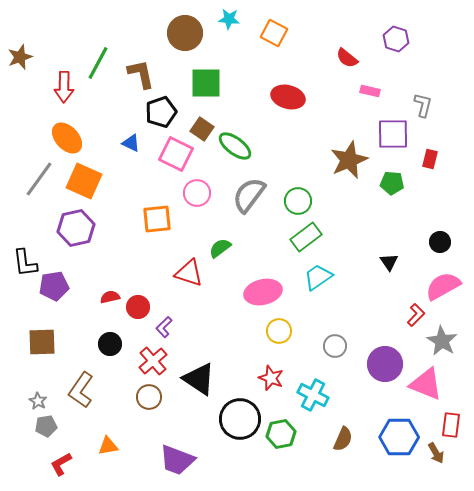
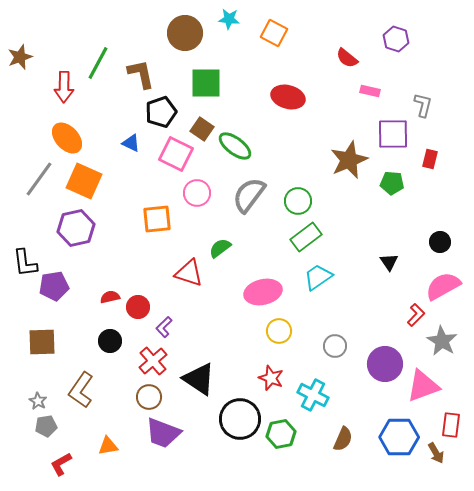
black circle at (110, 344): moved 3 px up
pink triangle at (426, 384): moved 3 px left, 2 px down; rotated 42 degrees counterclockwise
purple trapezoid at (177, 460): moved 14 px left, 27 px up
